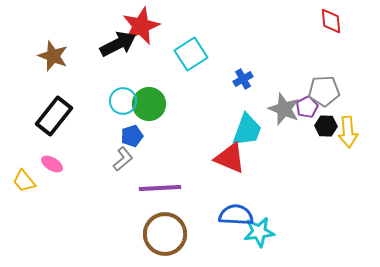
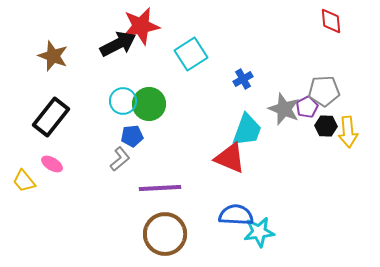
red star: rotated 12 degrees clockwise
black rectangle: moved 3 px left, 1 px down
blue pentagon: rotated 10 degrees clockwise
gray L-shape: moved 3 px left
